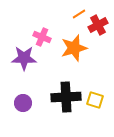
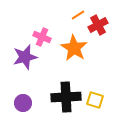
orange line: moved 1 px left, 1 px down
orange star: rotated 24 degrees counterclockwise
purple star: moved 1 px right, 1 px up; rotated 15 degrees counterclockwise
